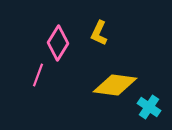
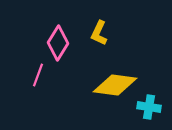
cyan cross: rotated 25 degrees counterclockwise
